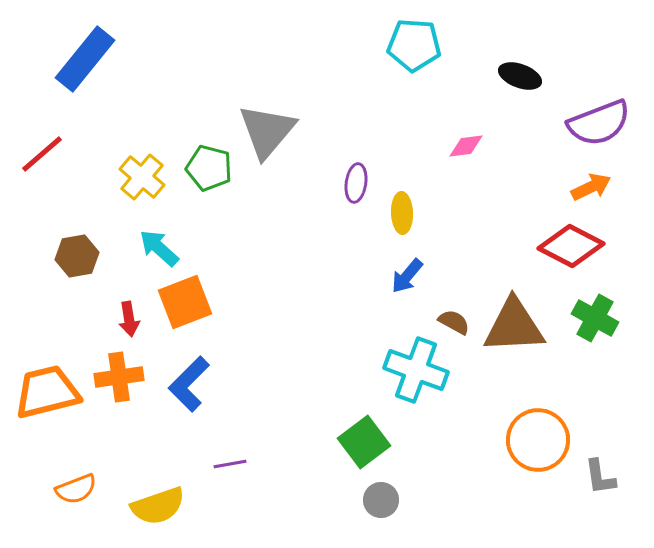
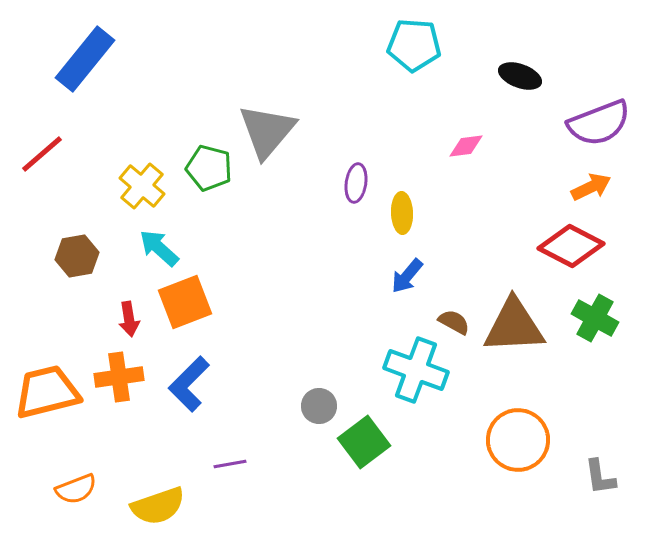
yellow cross: moved 9 px down
orange circle: moved 20 px left
gray circle: moved 62 px left, 94 px up
